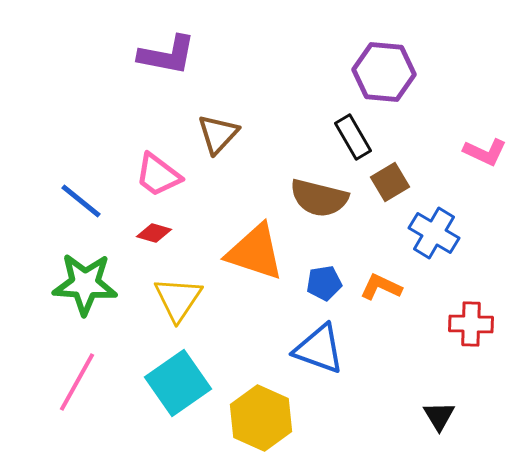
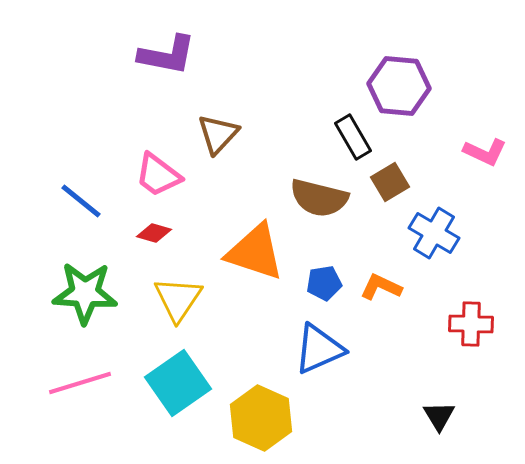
purple hexagon: moved 15 px right, 14 px down
green star: moved 9 px down
blue triangle: rotated 44 degrees counterclockwise
pink line: moved 3 px right, 1 px down; rotated 44 degrees clockwise
